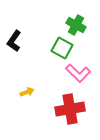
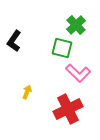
green cross: rotated 18 degrees clockwise
green square: rotated 15 degrees counterclockwise
yellow arrow: rotated 48 degrees counterclockwise
red cross: moved 2 px left; rotated 16 degrees counterclockwise
